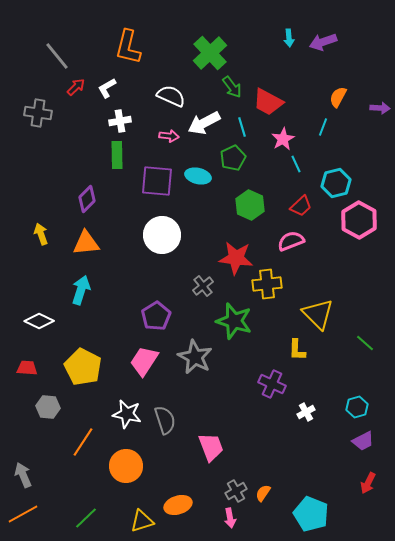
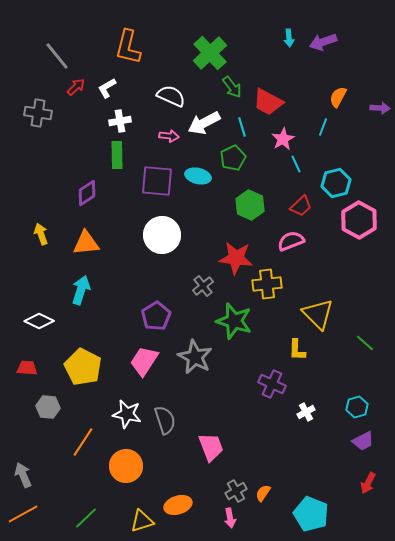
purple diamond at (87, 199): moved 6 px up; rotated 12 degrees clockwise
